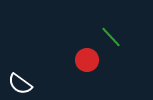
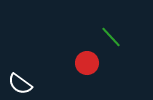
red circle: moved 3 px down
